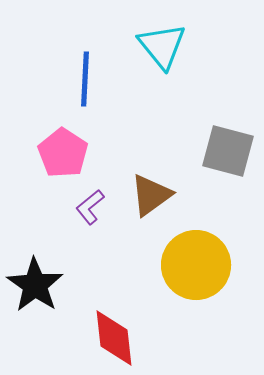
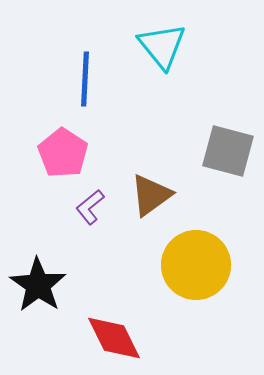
black star: moved 3 px right
red diamond: rotated 20 degrees counterclockwise
